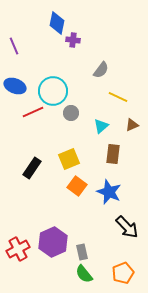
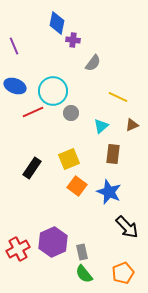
gray semicircle: moved 8 px left, 7 px up
